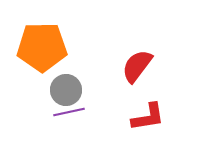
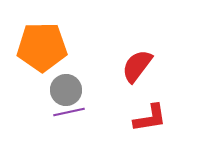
red L-shape: moved 2 px right, 1 px down
